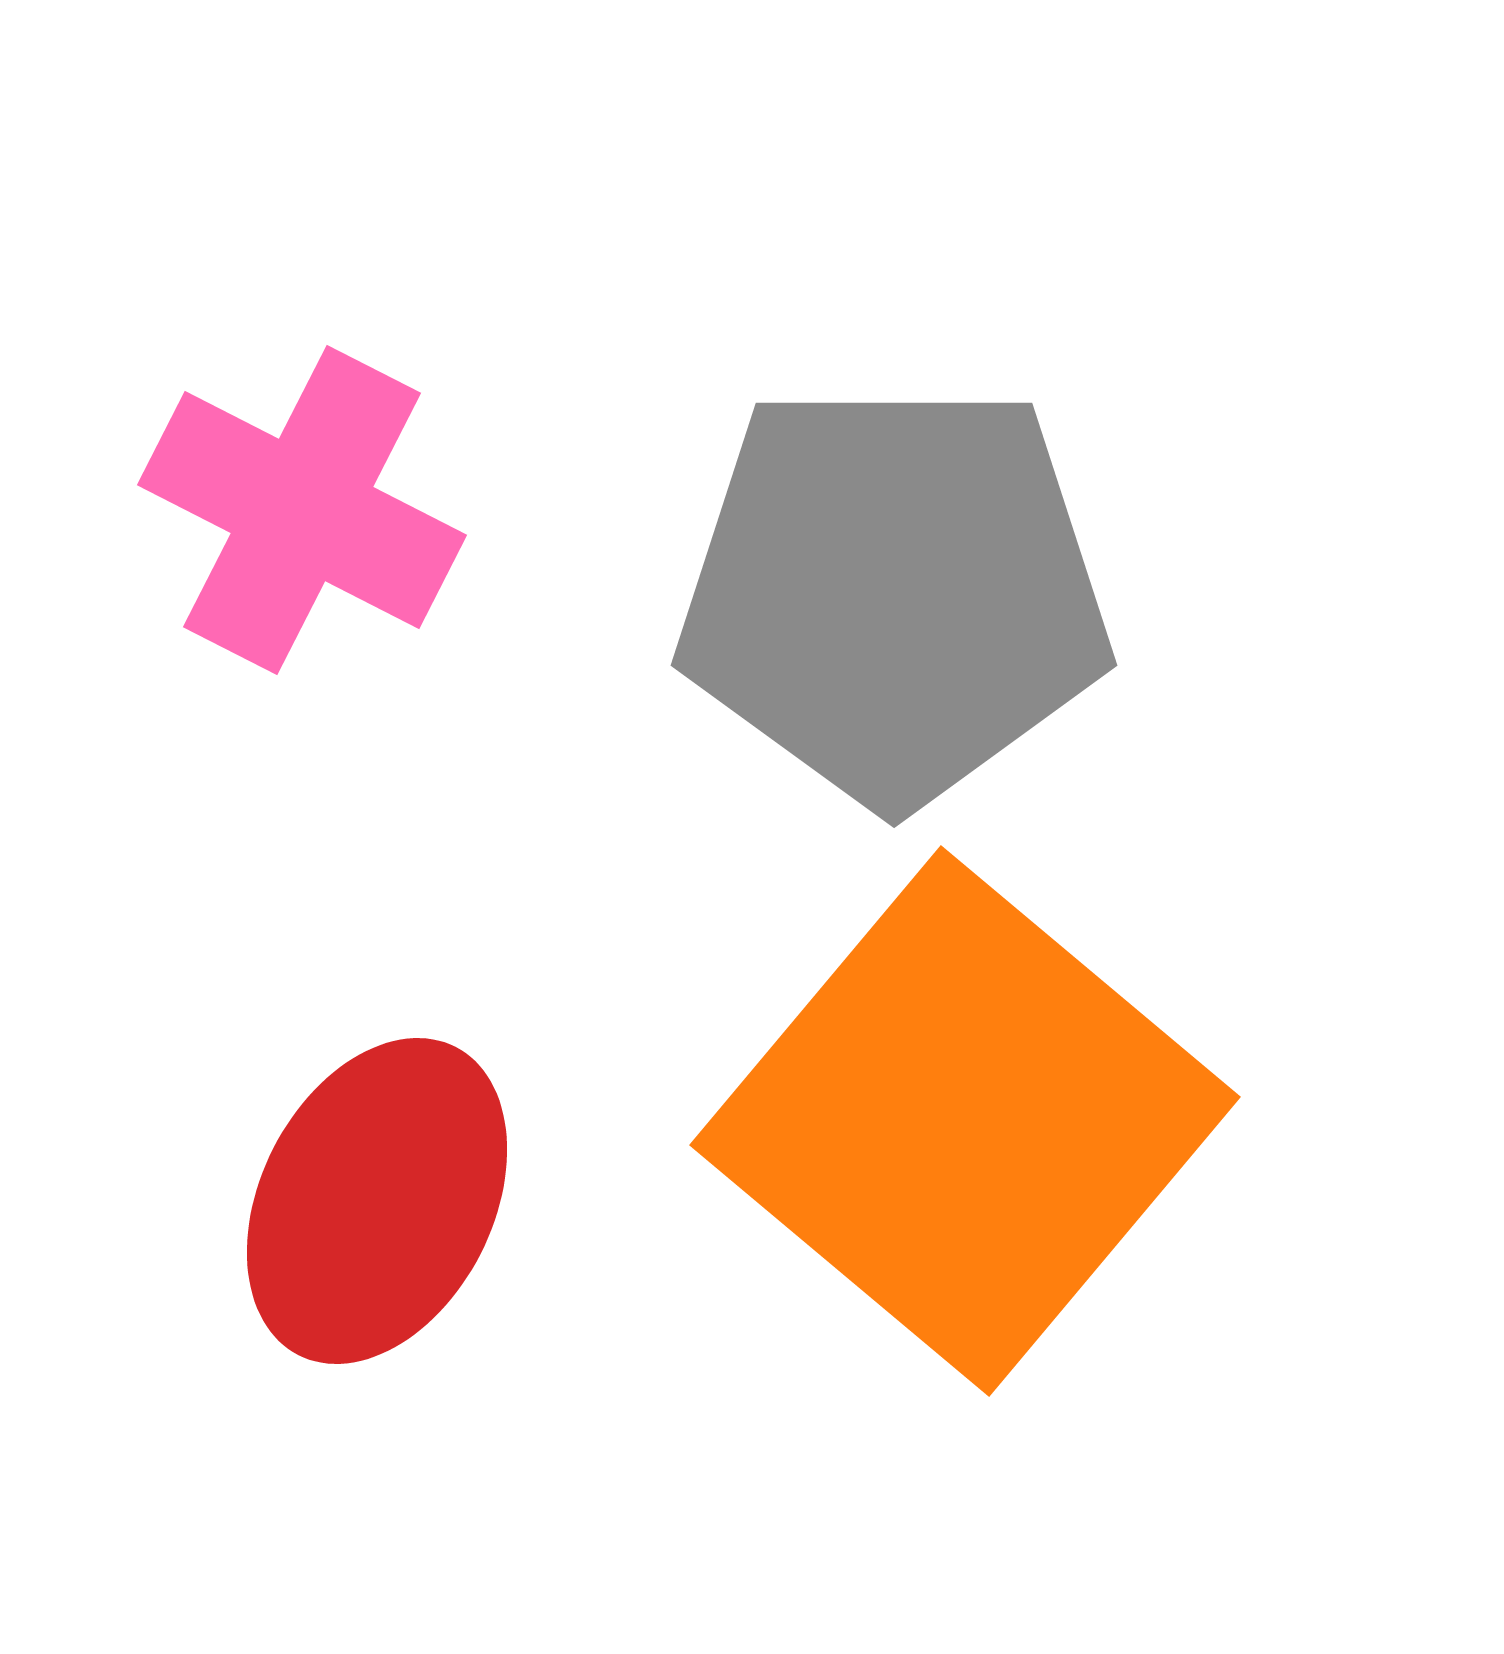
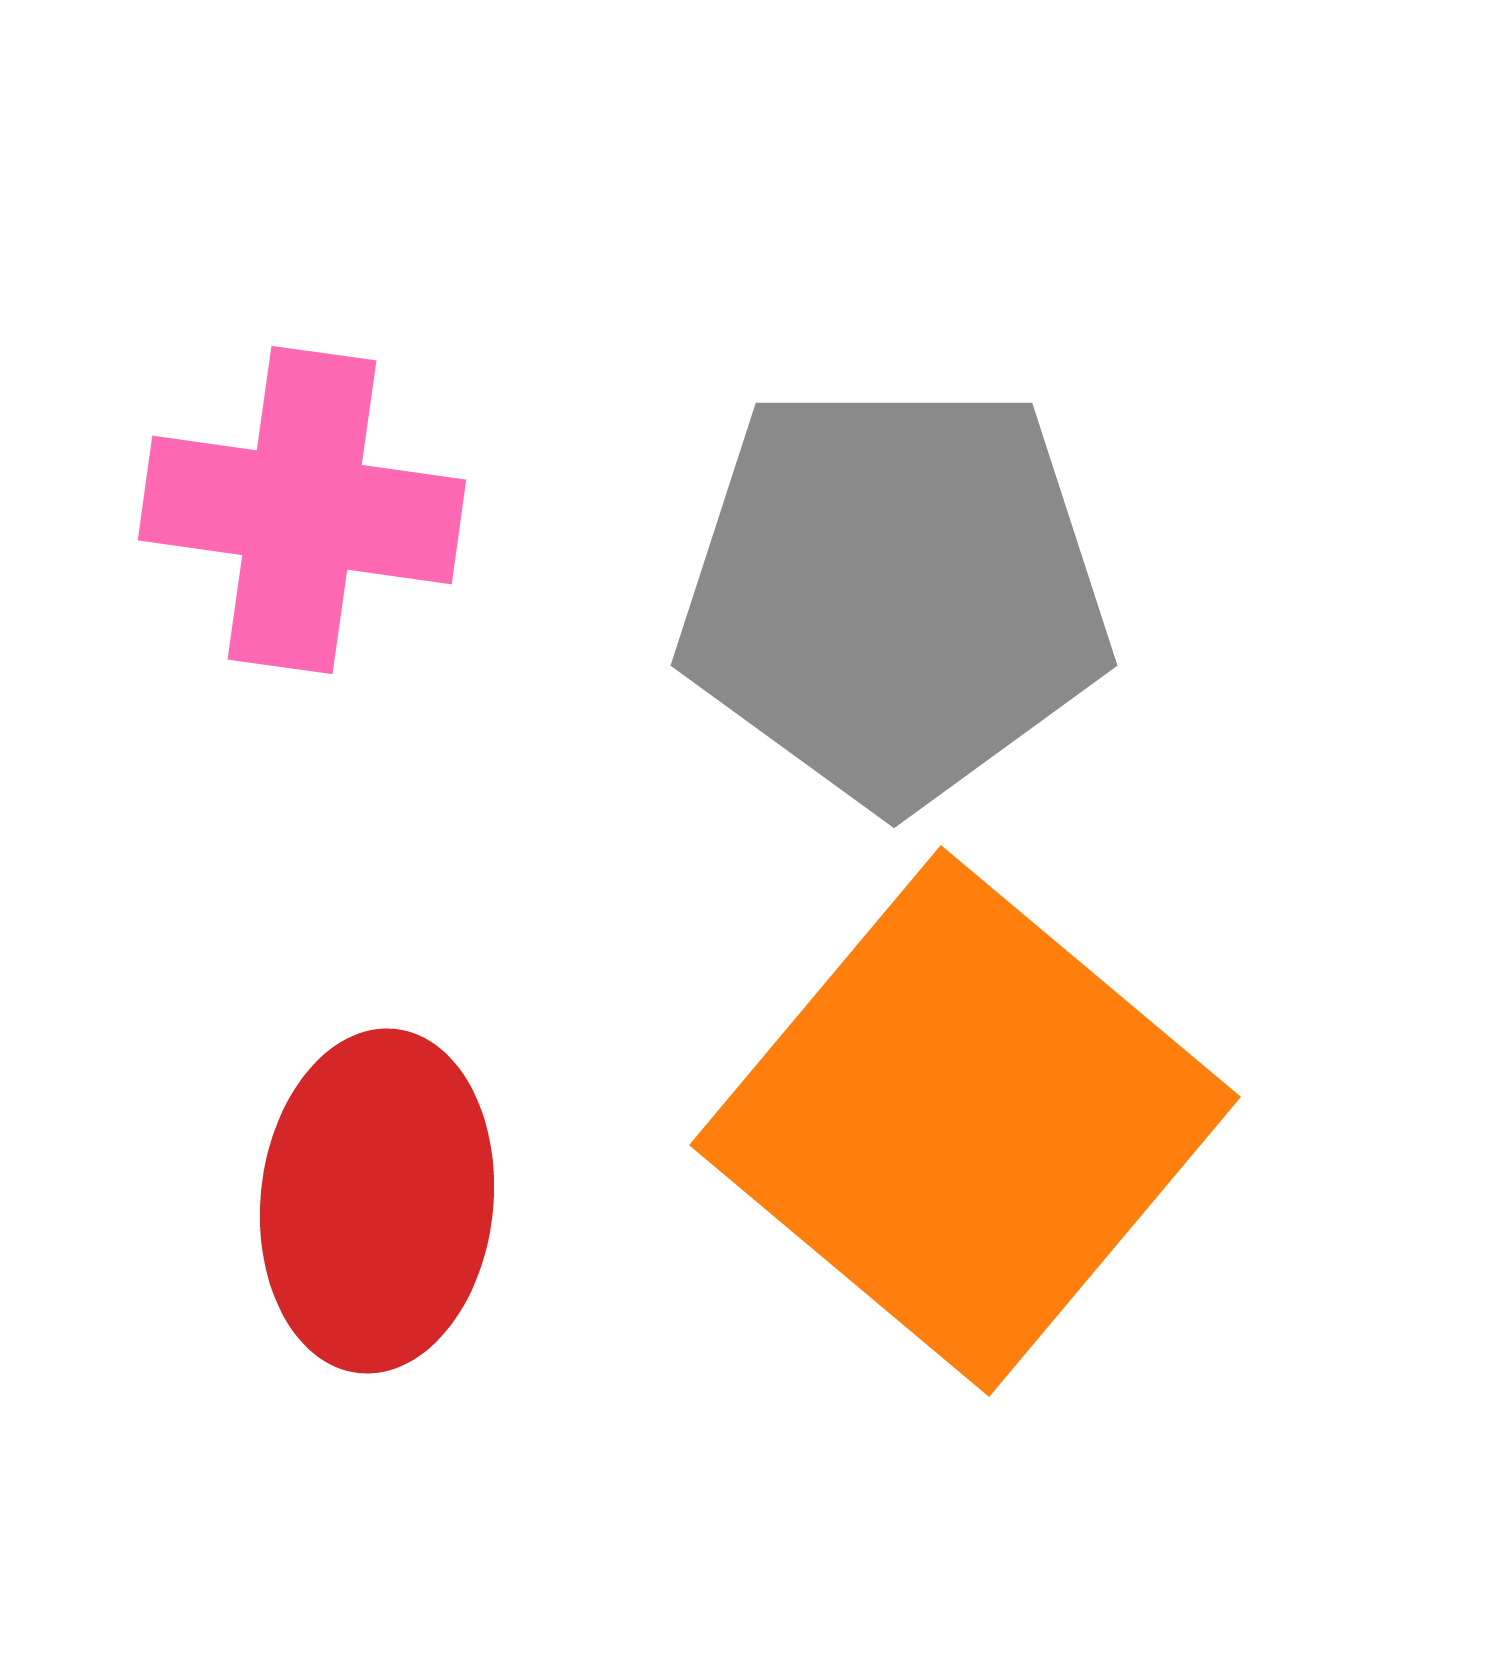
pink cross: rotated 19 degrees counterclockwise
red ellipse: rotated 21 degrees counterclockwise
